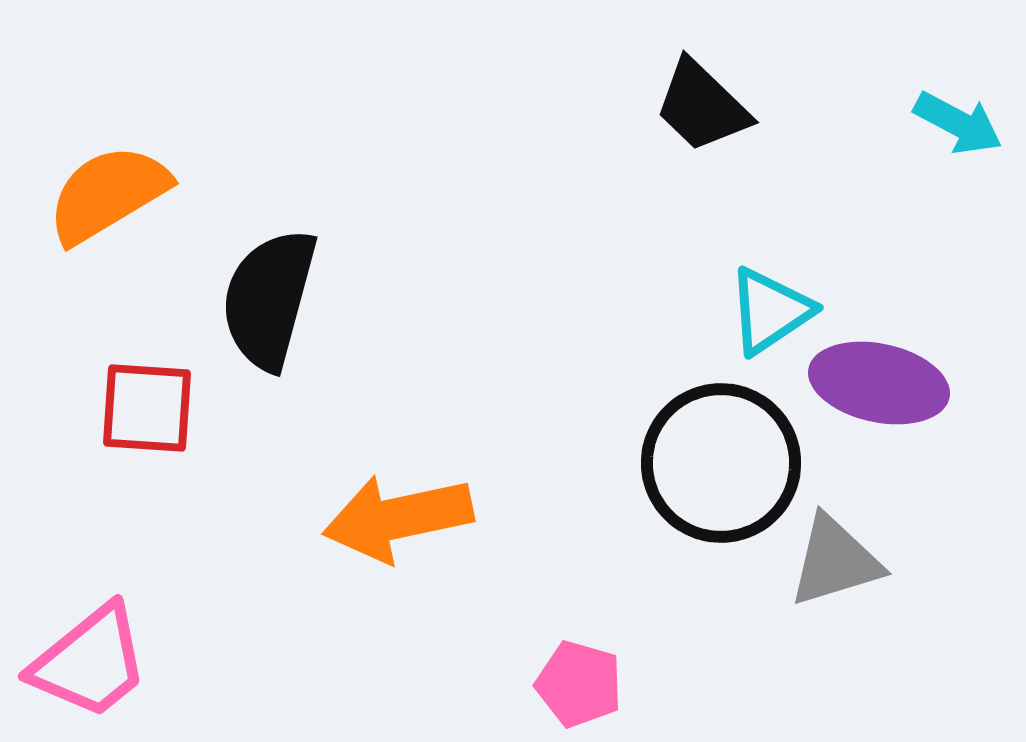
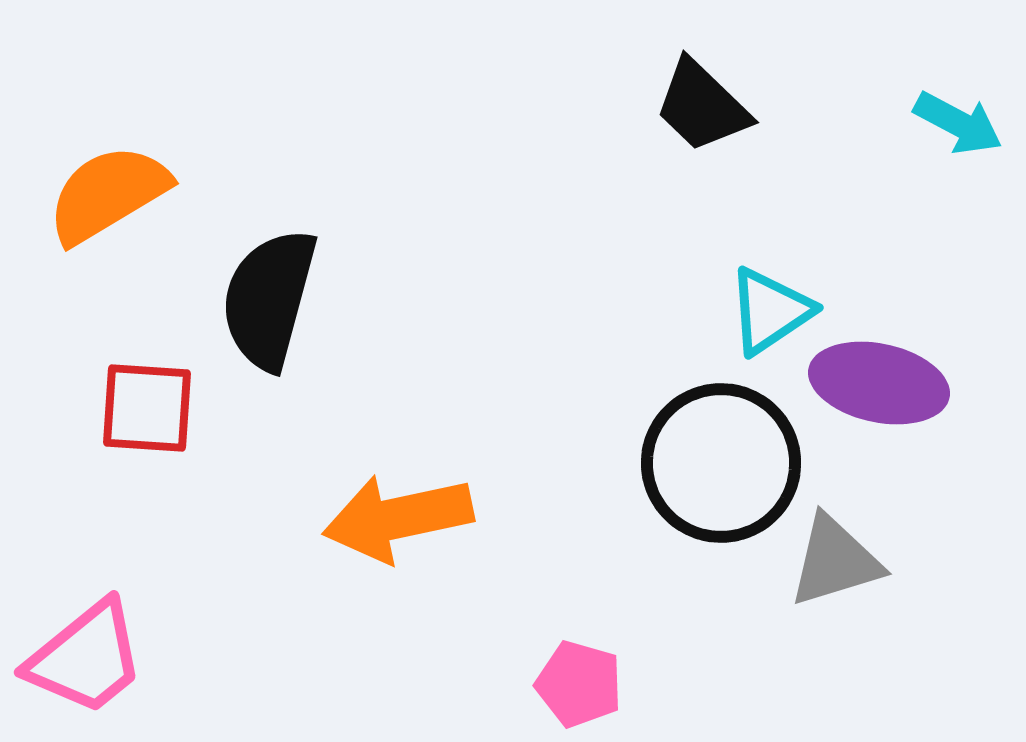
pink trapezoid: moved 4 px left, 4 px up
